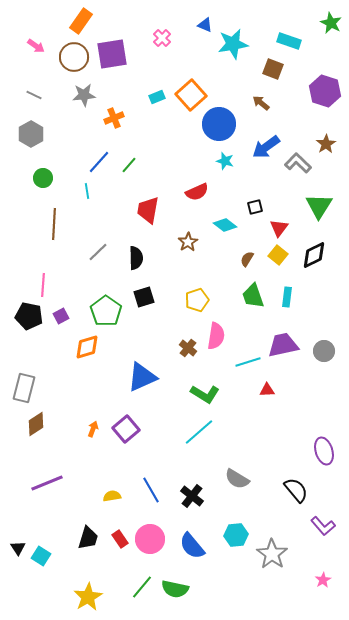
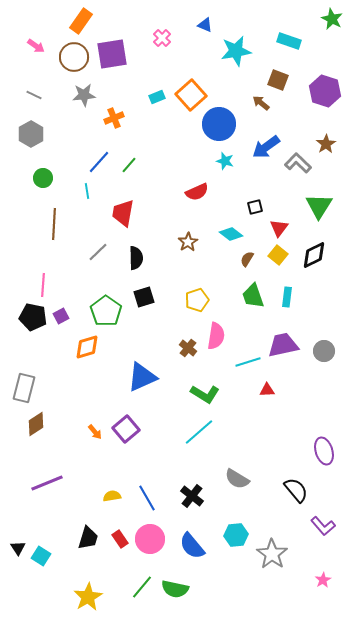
green star at (331, 23): moved 1 px right, 4 px up
cyan star at (233, 44): moved 3 px right, 7 px down
brown square at (273, 69): moved 5 px right, 11 px down
red trapezoid at (148, 210): moved 25 px left, 3 px down
cyan diamond at (225, 225): moved 6 px right, 9 px down
black pentagon at (29, 316): moved 4 px right, 1 px down
orange arrow at (93, 429): moved 2 px right, 3 px down; rotated 119 degrees clockwise
blue line at (151, 490): moved 4 px left, 8 px down
